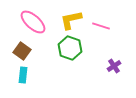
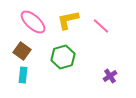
yellow L-shape: moved 3 px left
pink line: rotated 24 degrees clockwise
green hexagon: moved 7 px left, 9 px down; rotated 25 degrees clockwise
purple cross: moved 4 px left, 10 px down
